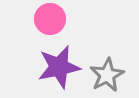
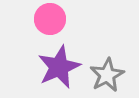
purple star: rotated 12 degrees counterclockwise
